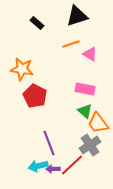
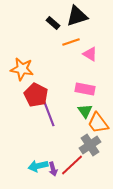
black rectangle: moved 16 px right
orange line: moved 2 px up
red pentagon: moved 1 px right, 1 px up
green triangle: rotated 14 degrees clockwise
purple line: moved 29 px up
purple arrow: rotated 104 degrees counterclockwise
